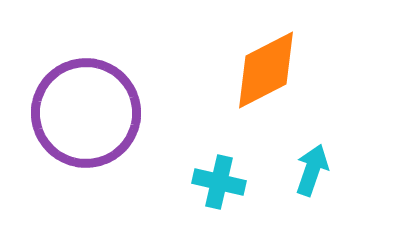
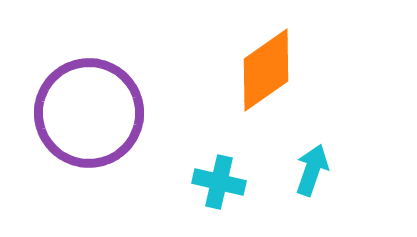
orange diamond: rotated 8 degrees counterclockwise
purple circle: moved 3 px right
